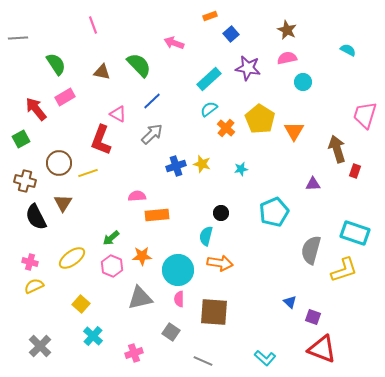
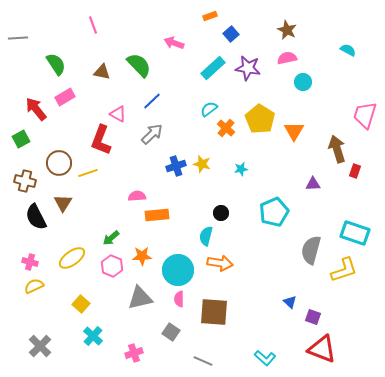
cyan rectangle at (209, 79): moved 4 px right, 11 px up
